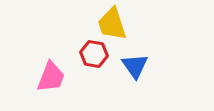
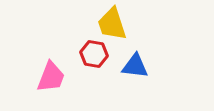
blue triangle: rotated 48 degrees counterclockwise
